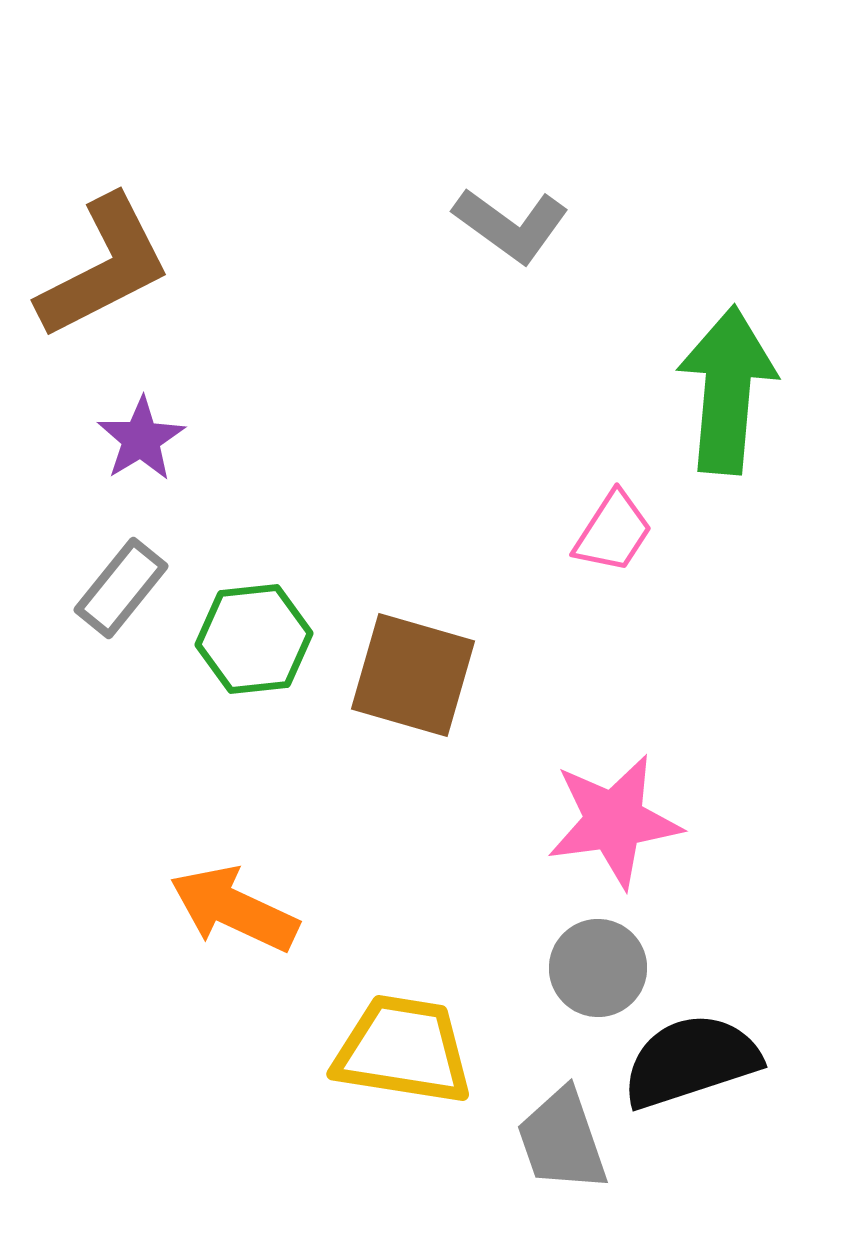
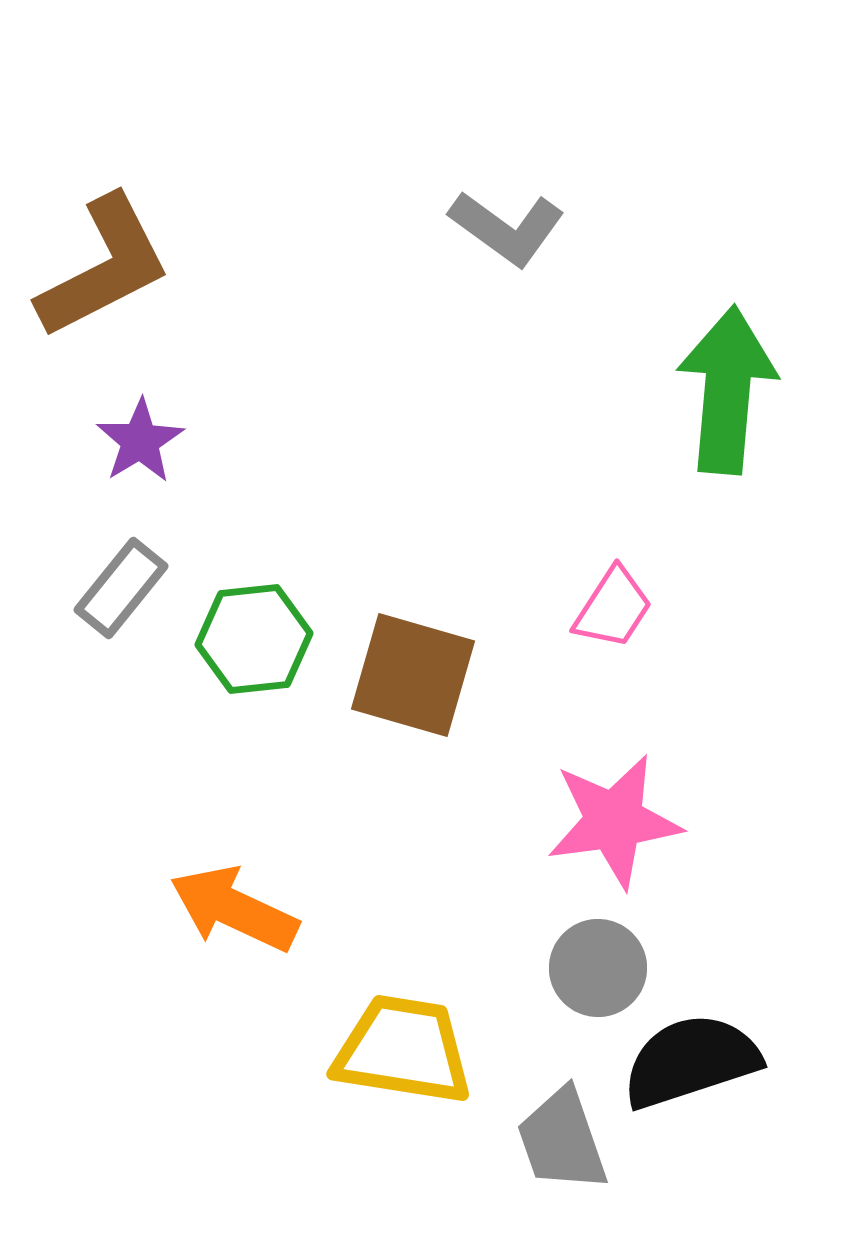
gray L-shape: moved 4 px left, 3 px down
purple star: moved 1 px left, 2 px down
pink trapezoid: moved 76 px down
